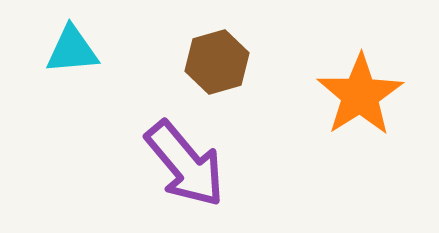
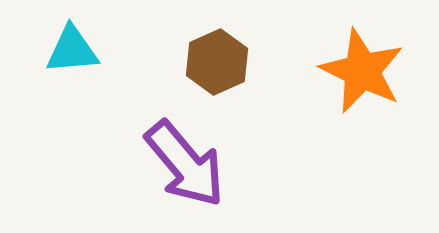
brown hexagon: rotated 8 degrees counterclockwise
orange star: moved 2 px right, 24 px up; rotated 14 degrees counterclockwise
